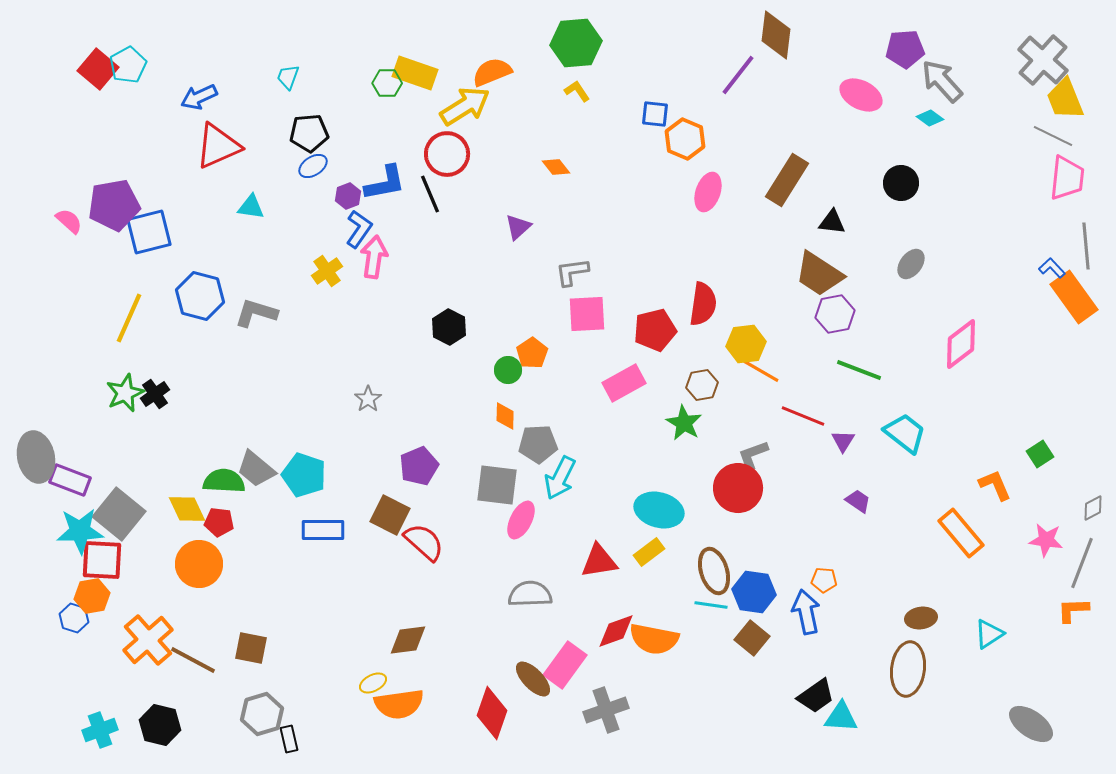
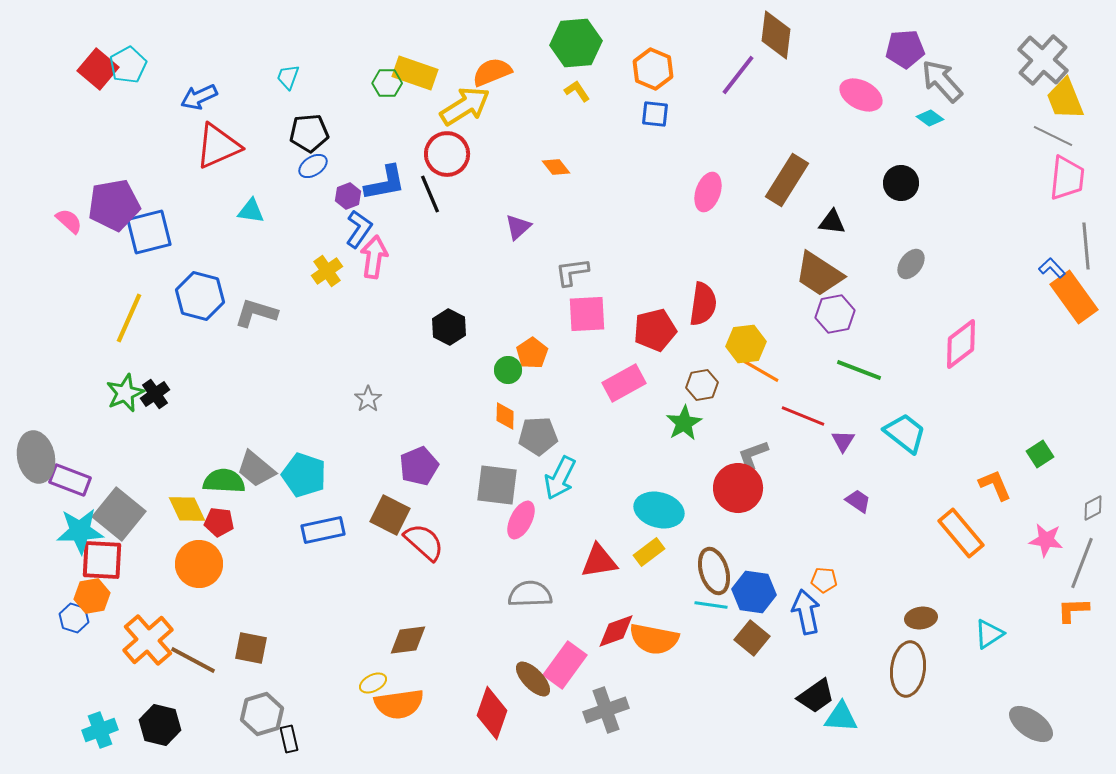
orange hexagon at (685, 139): moved 32 px left, 70 px up
cyan triangle at (251, 207): moved 4 px down
green star at (684, 423): rotated 12 degrees clockwise
gray pentagon at (538, 444): moved 8 px up
blue rectangle at (323, 530): rotated 12 degrees counterclockwise
